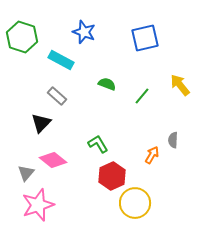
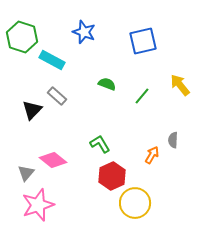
blue square: moved 2 px left, 3 px down
cyan rectangle: moved 9 px left
black triangle: moved 9 px left, 13 px up
green L-shape: moved 2 px right
